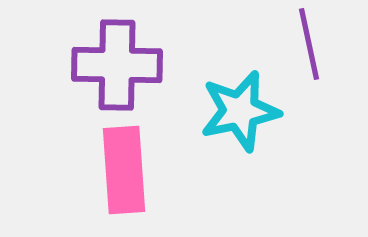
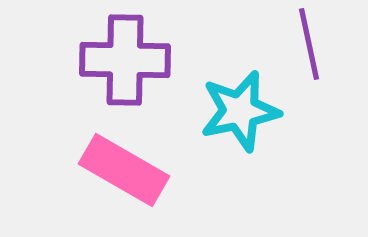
purple cross: moved 8 px right, 5 px up
pink rectangle: rotated 56 degrees counterclockwise
